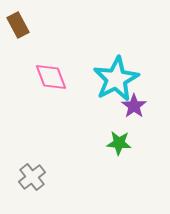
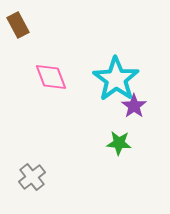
cyan star: rotated 9 degrees counterclockwise
